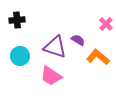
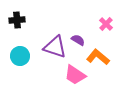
pink trapezoid: moved 24 px right, 1 px up
